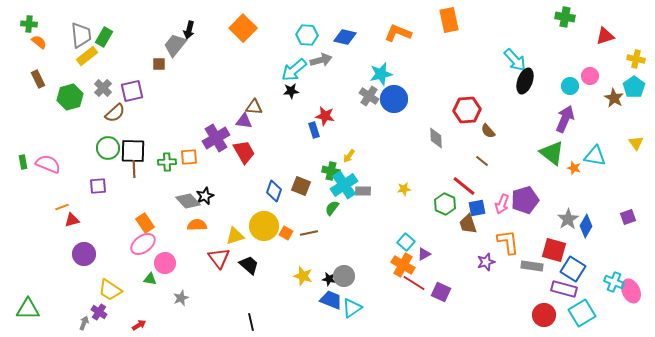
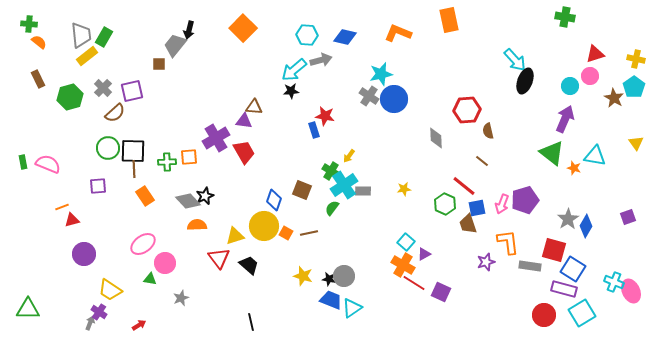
red triangle at (605, 36): moved 10 px left, 18 px down
brown semicircle at (488, 131): rotated 28 degrees clockwise
green cross at (331, 171): rotated 18 degrees clockwise
brown square at (301, 186): moved 1 px right, 4 px down
blue diamond at (274, 191): moved 9 px down
orange rectangle at (145, 223): moved 27 px up
gray rectangle at (532, 266): moved 2 px left
gray arrow at (84, 323): moved 6 px right
